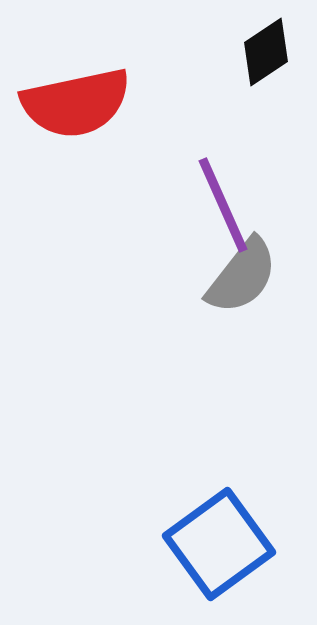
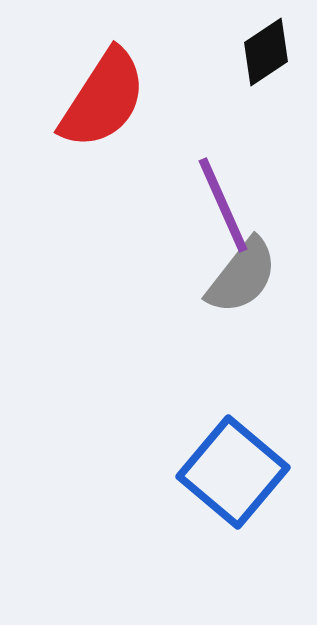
red semicircle: moved 27 px right, 4 px up; rotated 45 degrees counterclockwise
blue square: moved 14 px right, 72 px up; rotated 14 degrees counterclockwise
